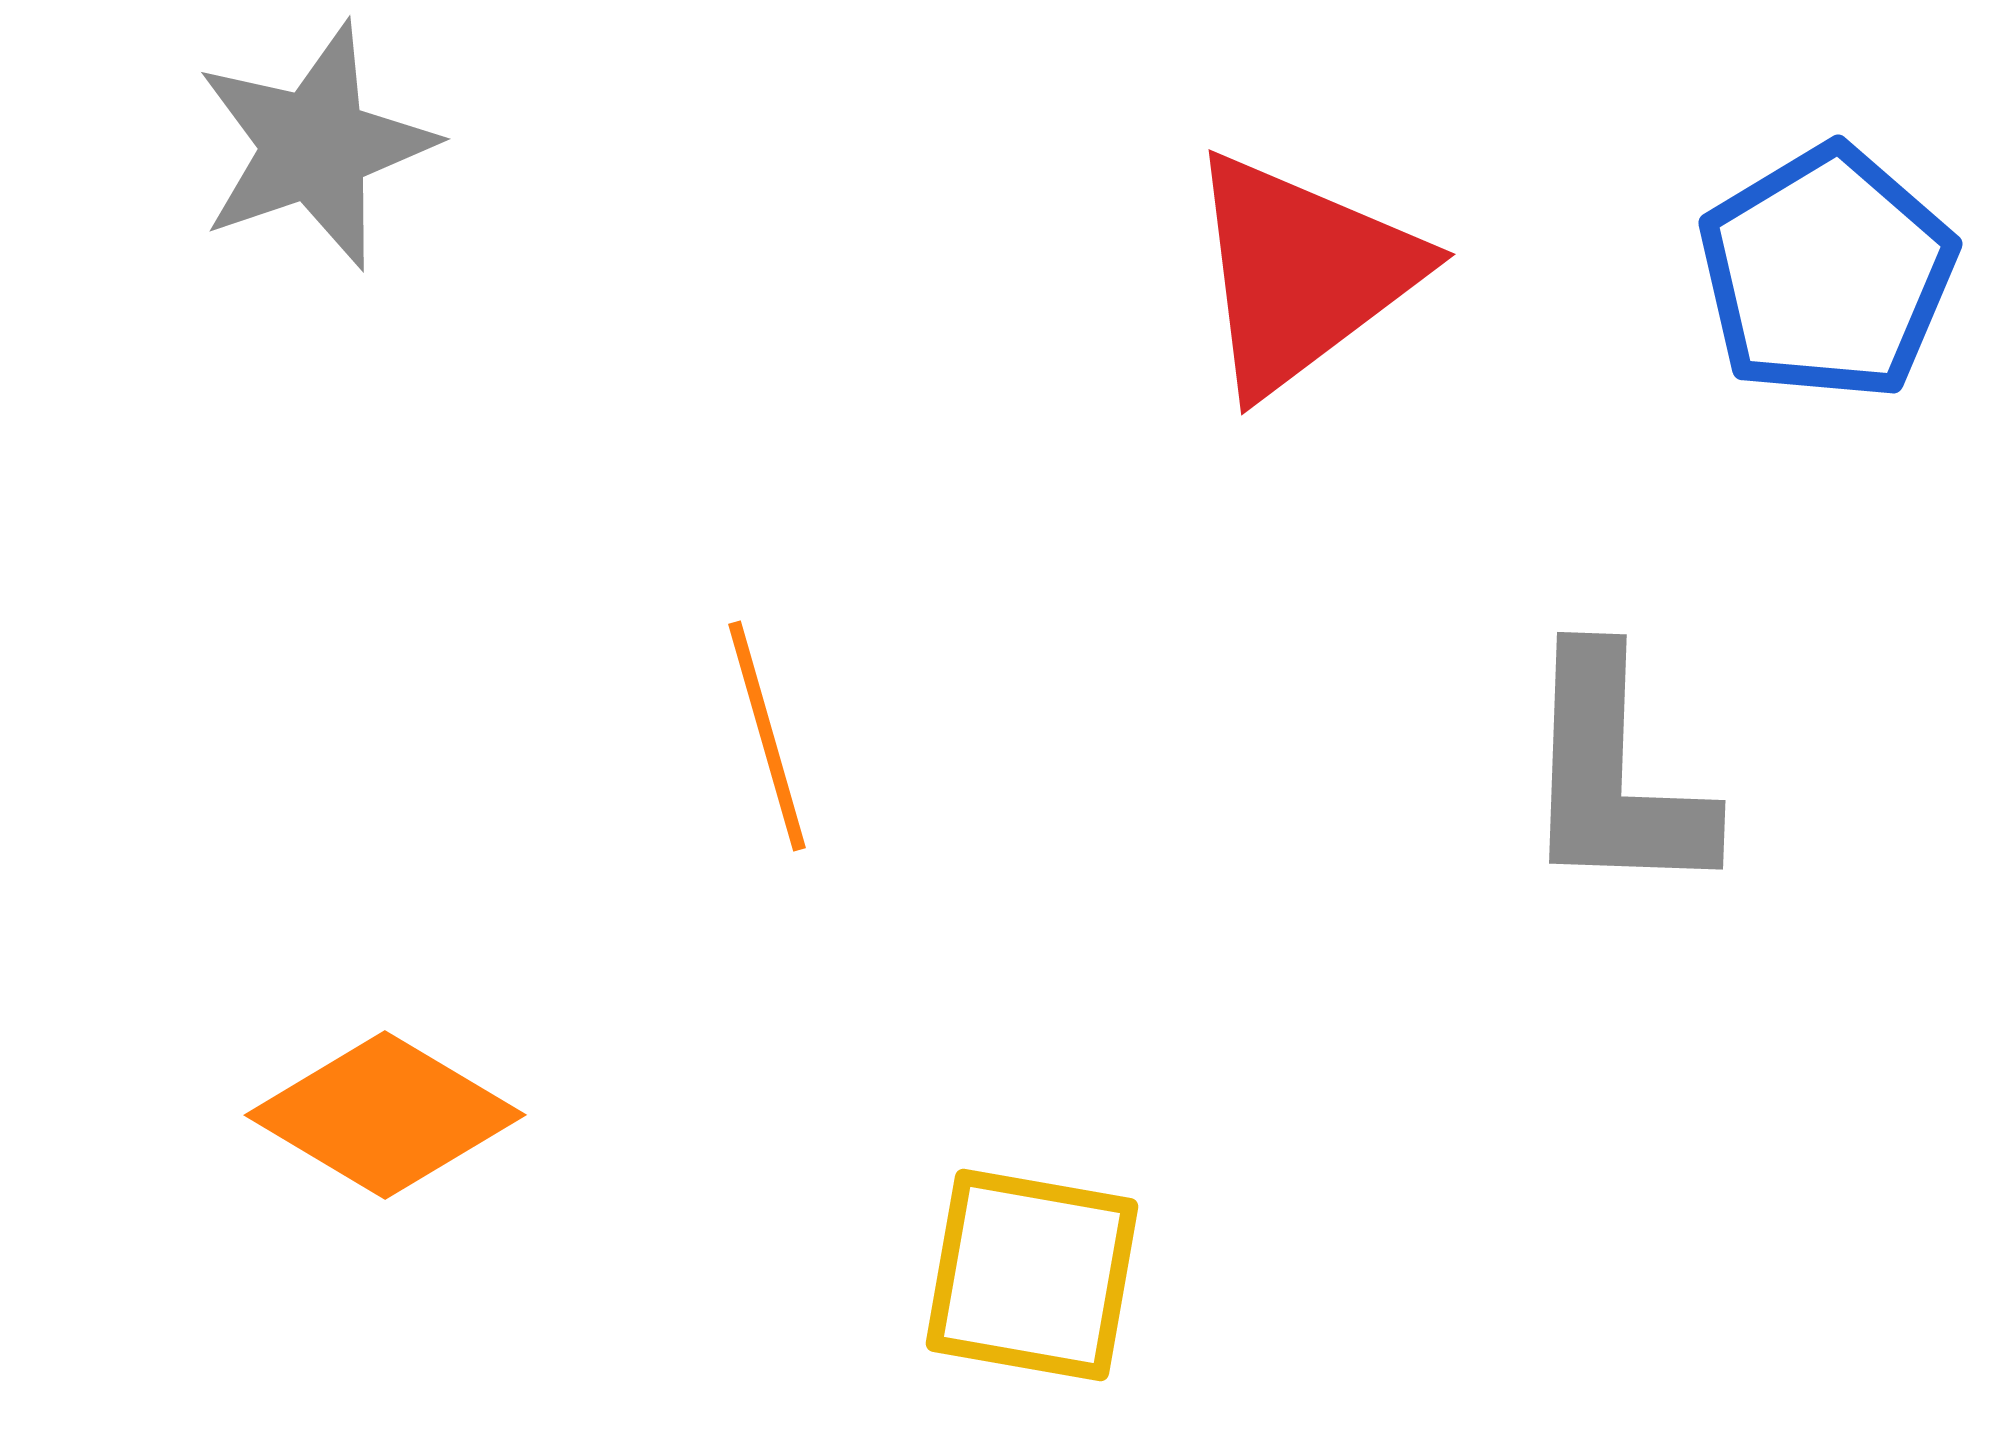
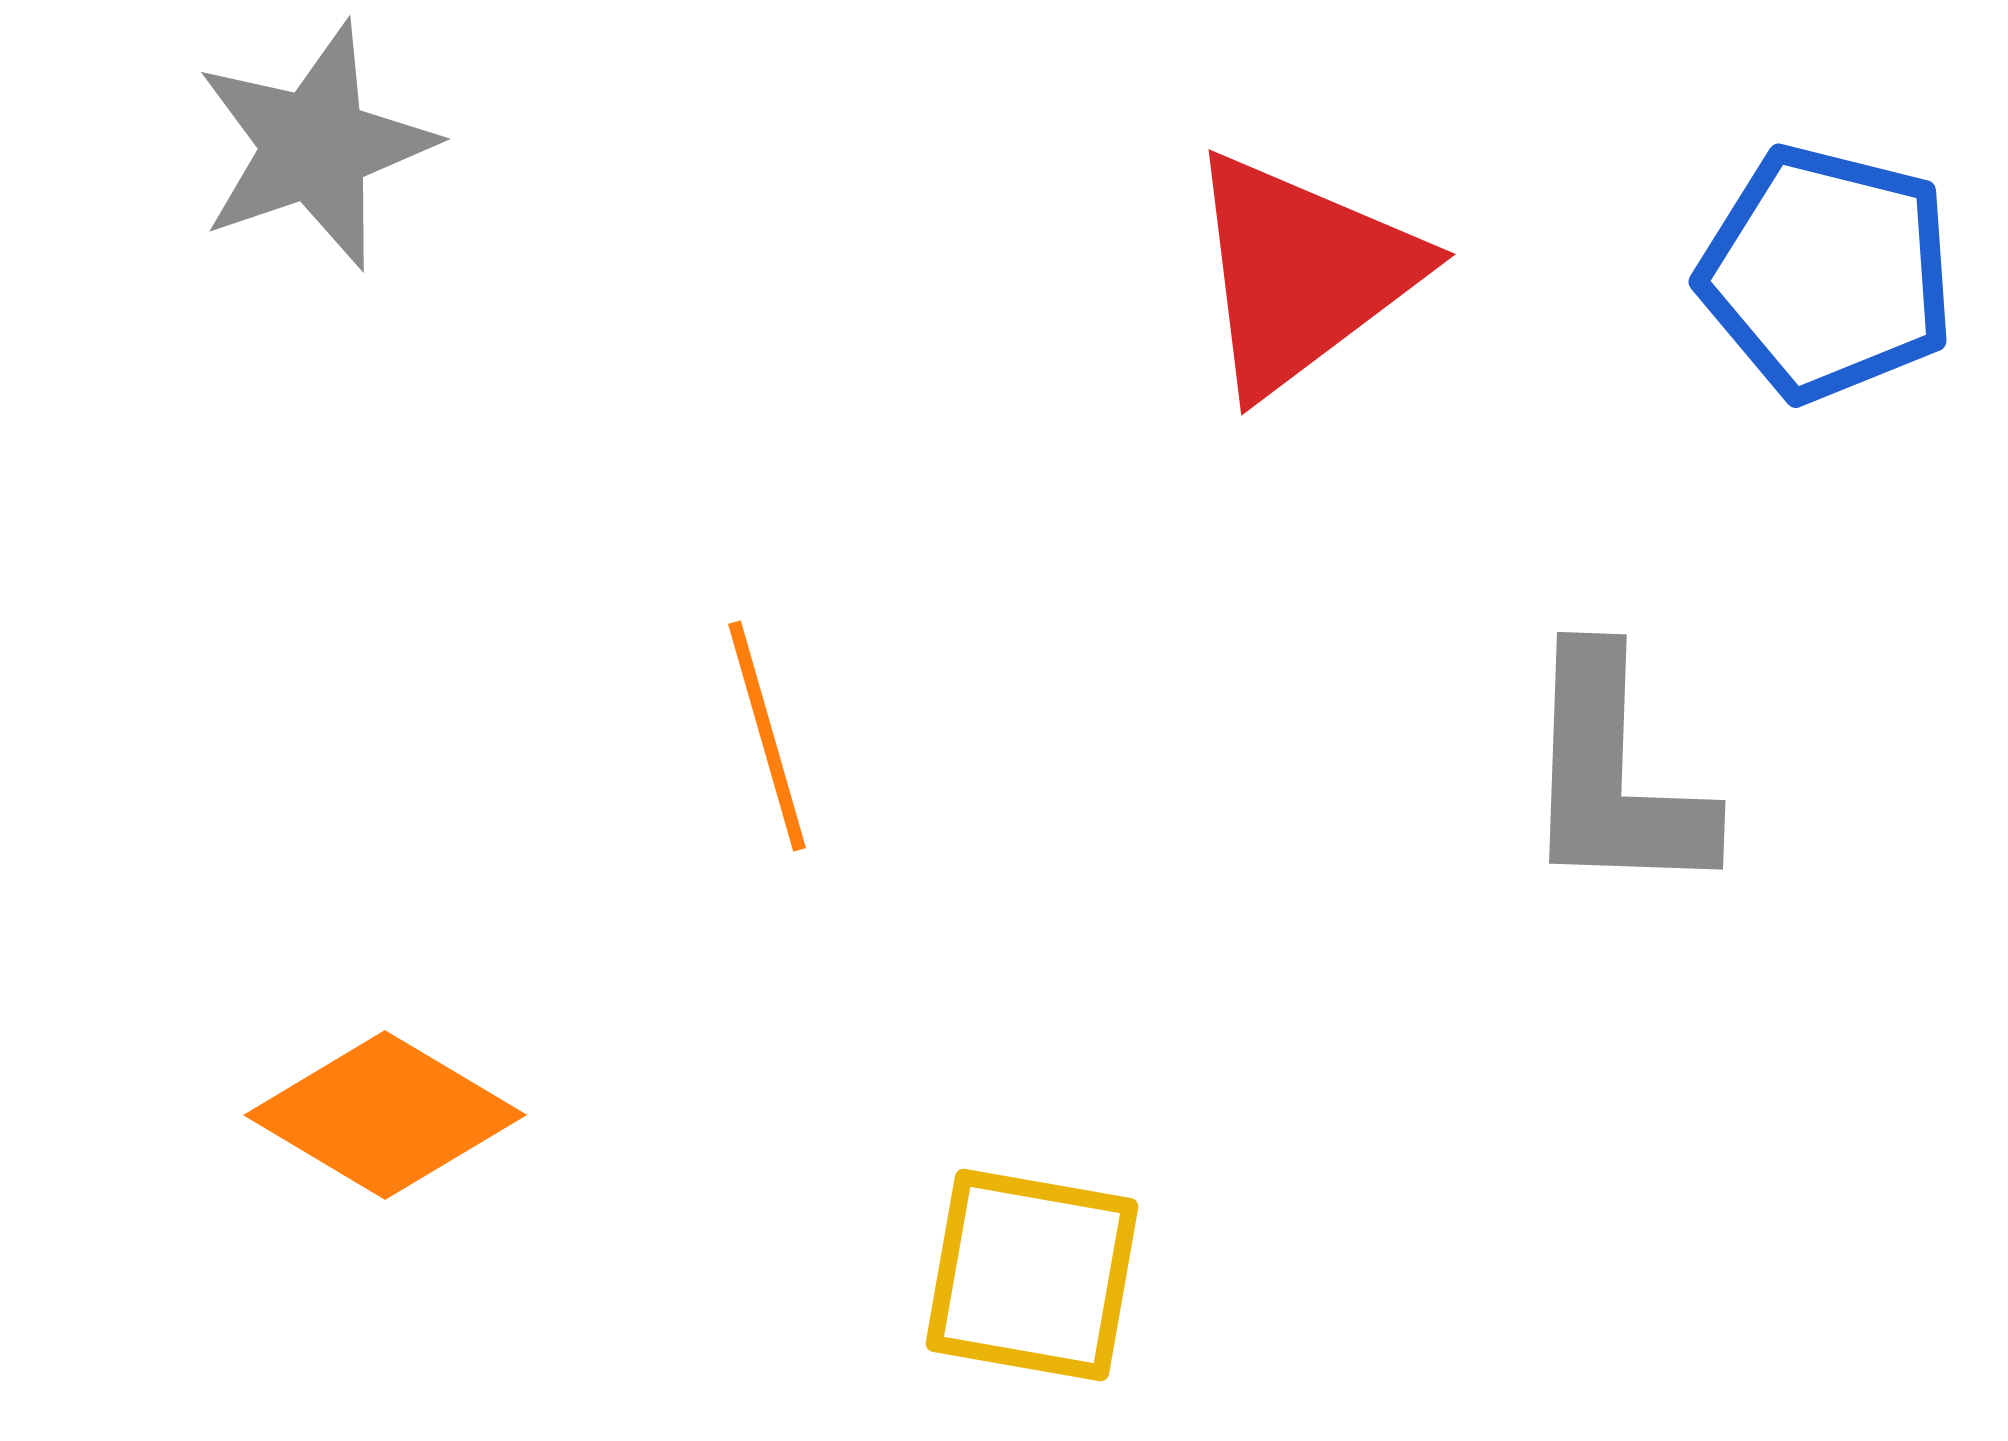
blue pentagon: rotated 27 degrees counterclockwise
